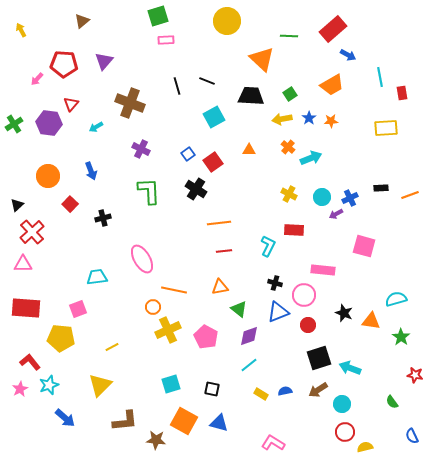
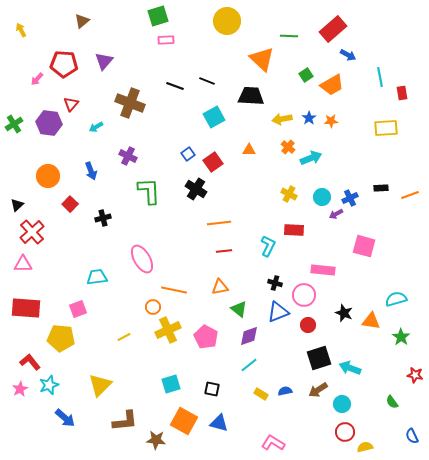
black line at (177, 86): moved 2 px left; rotated 54 degrees counterclockwise
green square at (290, 94): moved 16 px right, 19 px up
purple cross at (141, 149): moved 13 px left, 7 px down
yellow line at (112, 347): moved 12 px right, 10 px up
